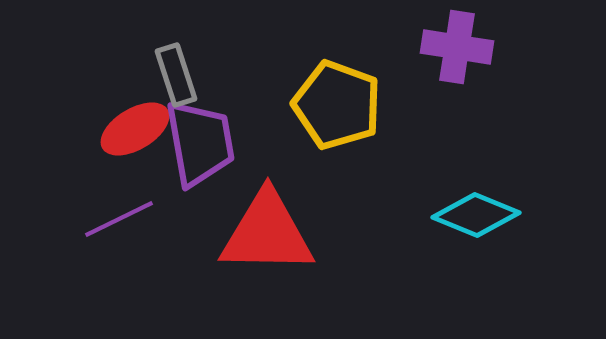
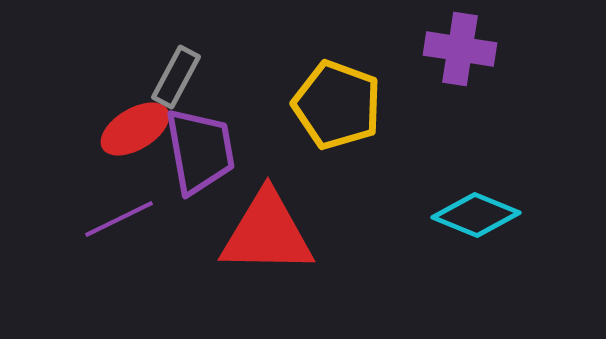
purple cross: moved 3 px right, 2 px down
gray rectangle: moved 2 px down; rotated 46 degrees clockwise
purple trapezoid: moved 8 px down
